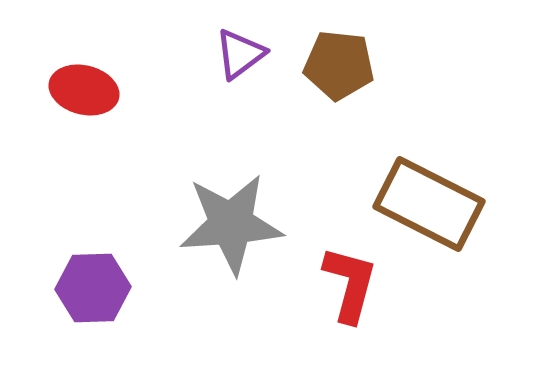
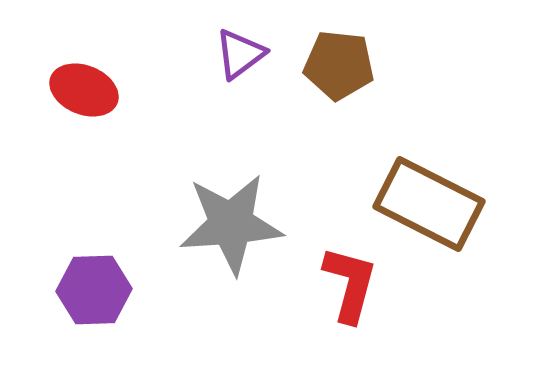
red ellipse: rotated 8 degrees clockwise
purple hexagon: moved 1 px right, 2 px down
